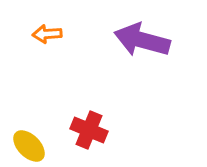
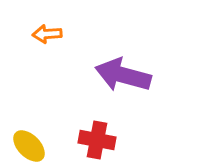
purple arrow: moved 19 px left, 35 px down
red cross: moved 8 px right, 10 px down; rotated 12 degrees counterclockwise
